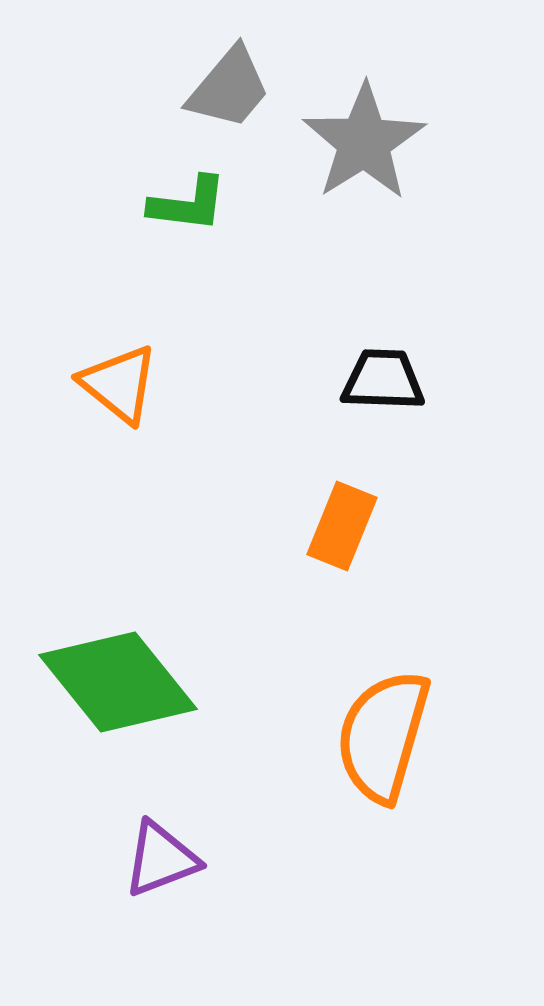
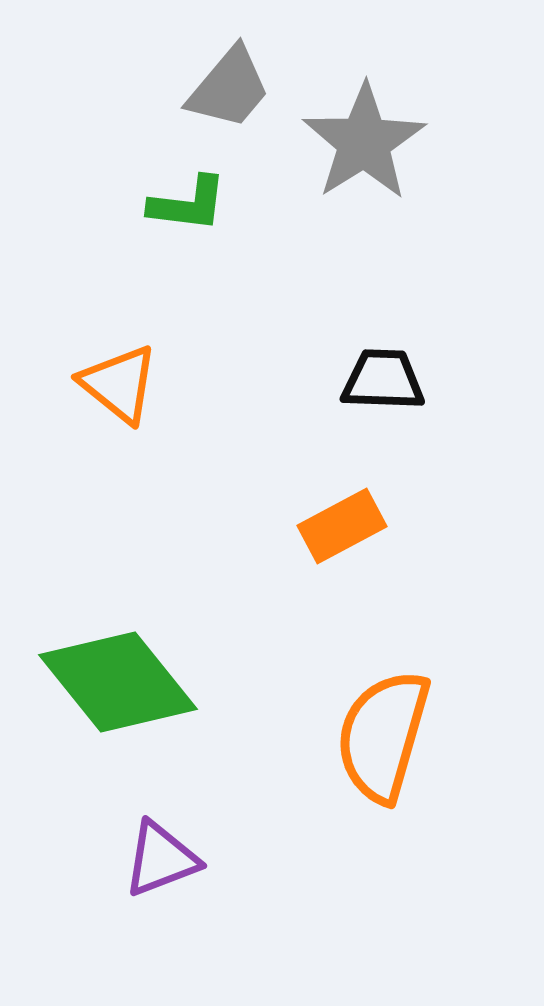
orange rectangle: rotated 40 degrees clockwise
